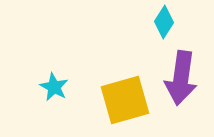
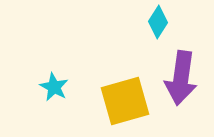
cyan diamond: moved 6 px left
yellow square: moved 1 px down
